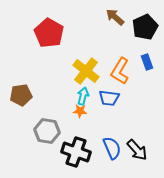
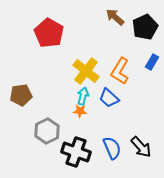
blue rectangle: moved 5 px right; rotated 49 degrees clockwise
blue trapezoid: rotated 35 degrees clockwise
gray hexagon: rotated 25 degrees clockwise
black arrow: moved 4 px right, 3 px up
